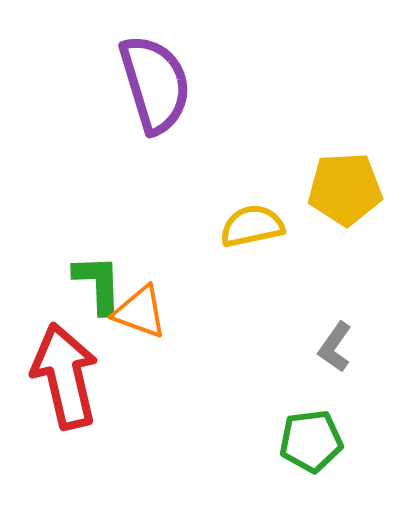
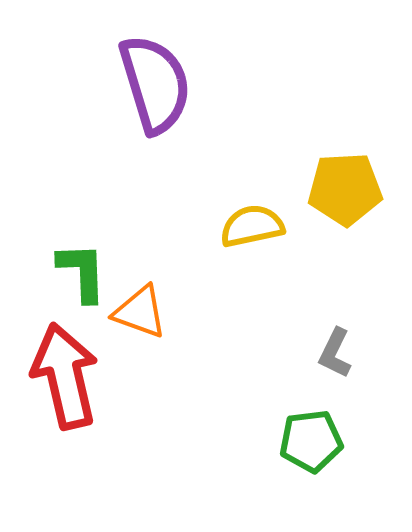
green L-shape: moved 16 px left, 12 px up
gray L-shape: moved 6 px down; rotated 9 degrees counterclockwise
